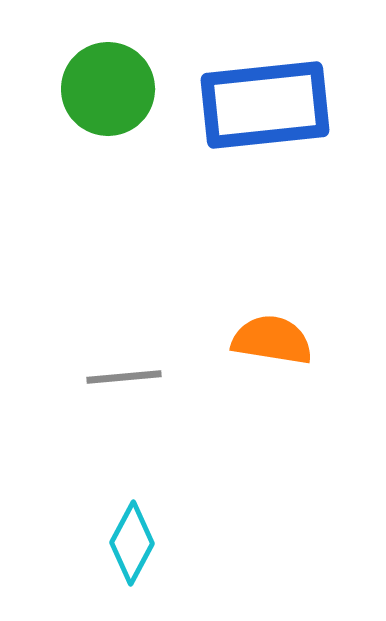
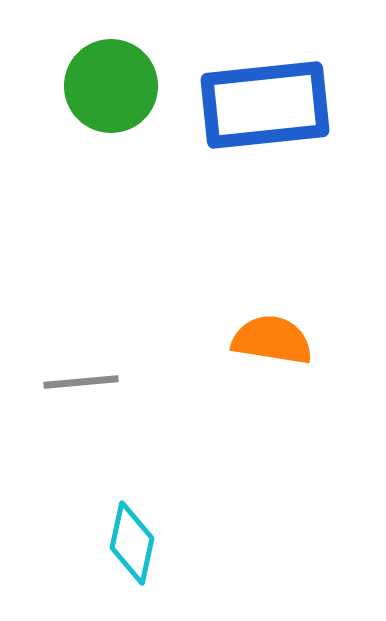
green circle: moved 3 px right, 3 px up
gray line: moved 43 px left, 5 px down
cyan diamond: rotated 16 degrees counterclockwise
